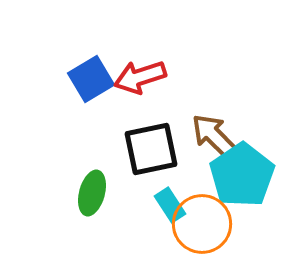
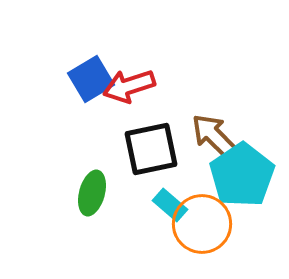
red arrow: moved 11 px left, 9 px down
cyan rectangle: rotated 16 degrees counterclockwise
